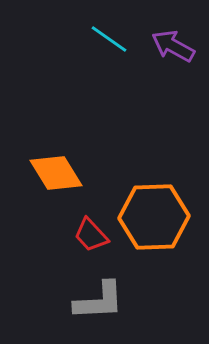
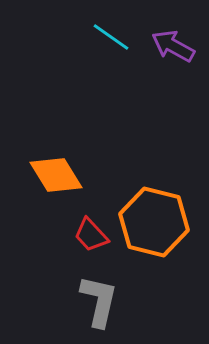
cyan line: moved 2 px right, 2 px up
orange diamond: moved 2 px down
orange hexagon: moved 5 px down; rotated 16 degrees clockwise
gray L-shape: rotated 74 degrees counterclockwise
